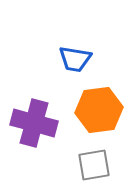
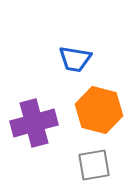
orange hexagon: rotated 21 degrees clockwise
purple cross: rotated 30 degrees counterclockwise
